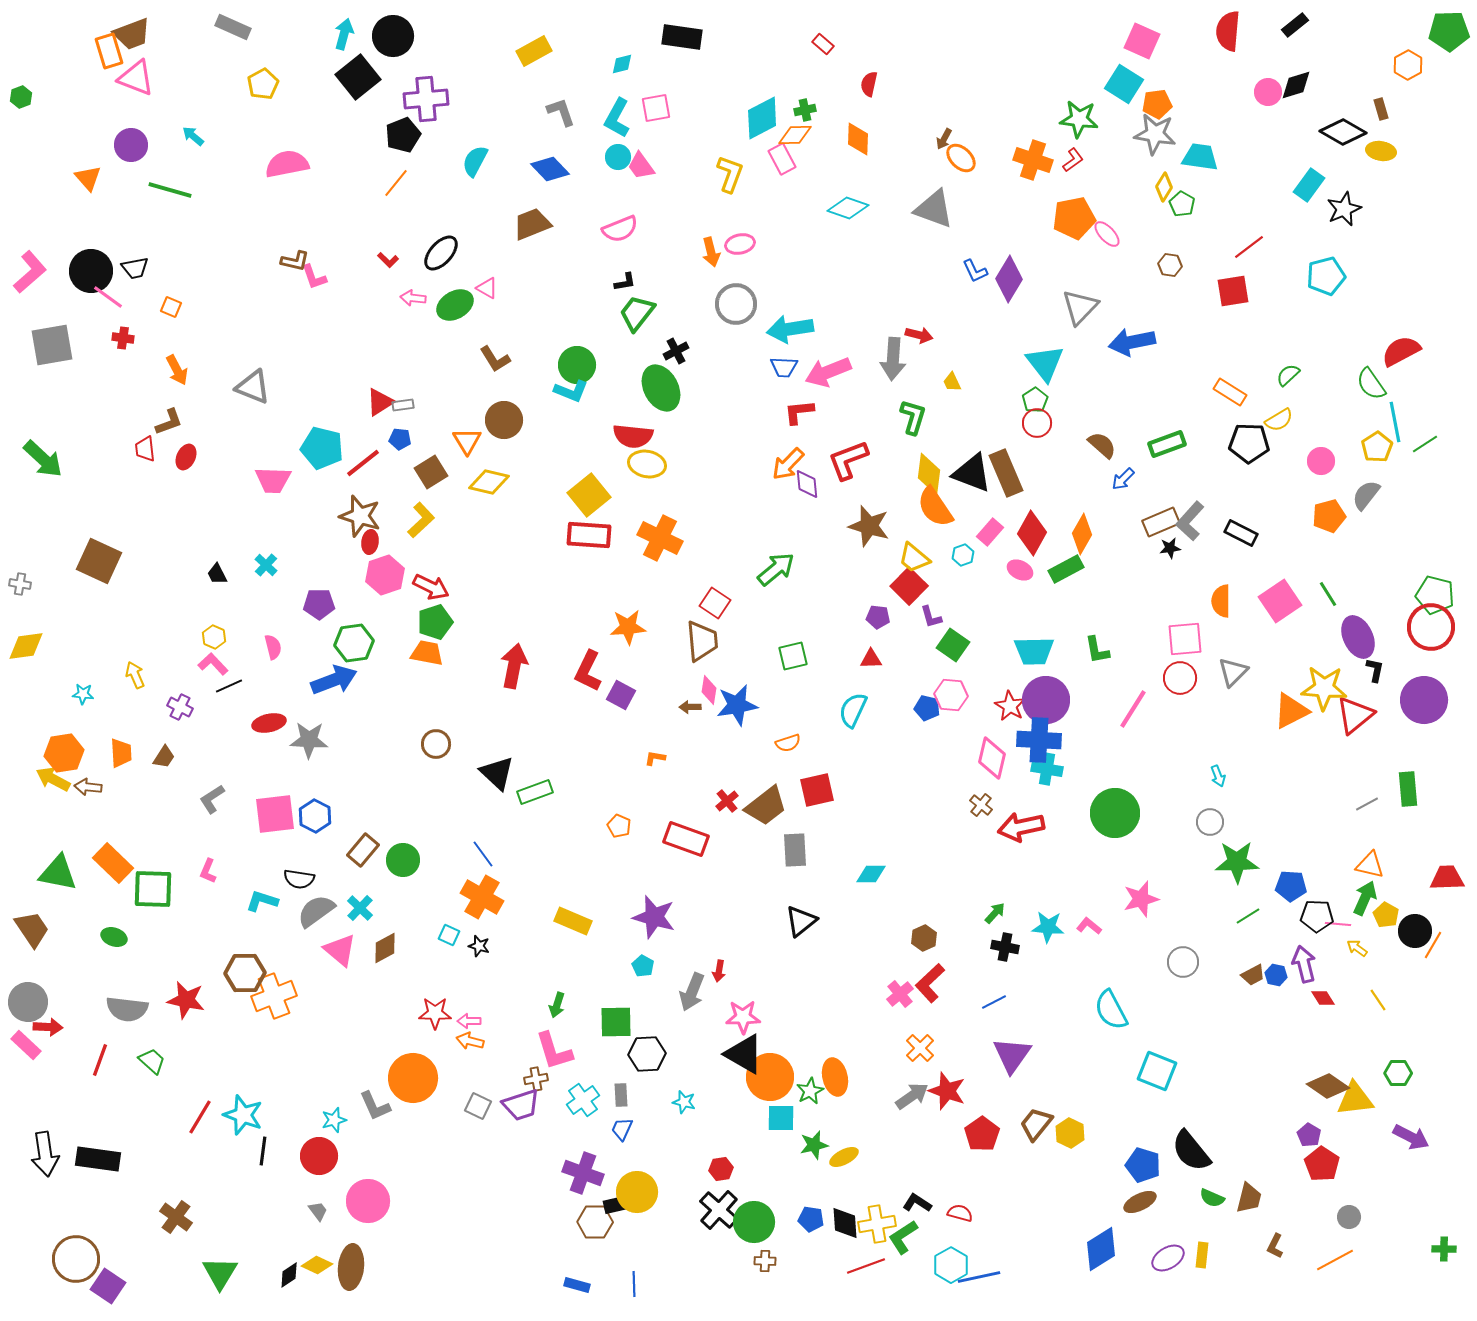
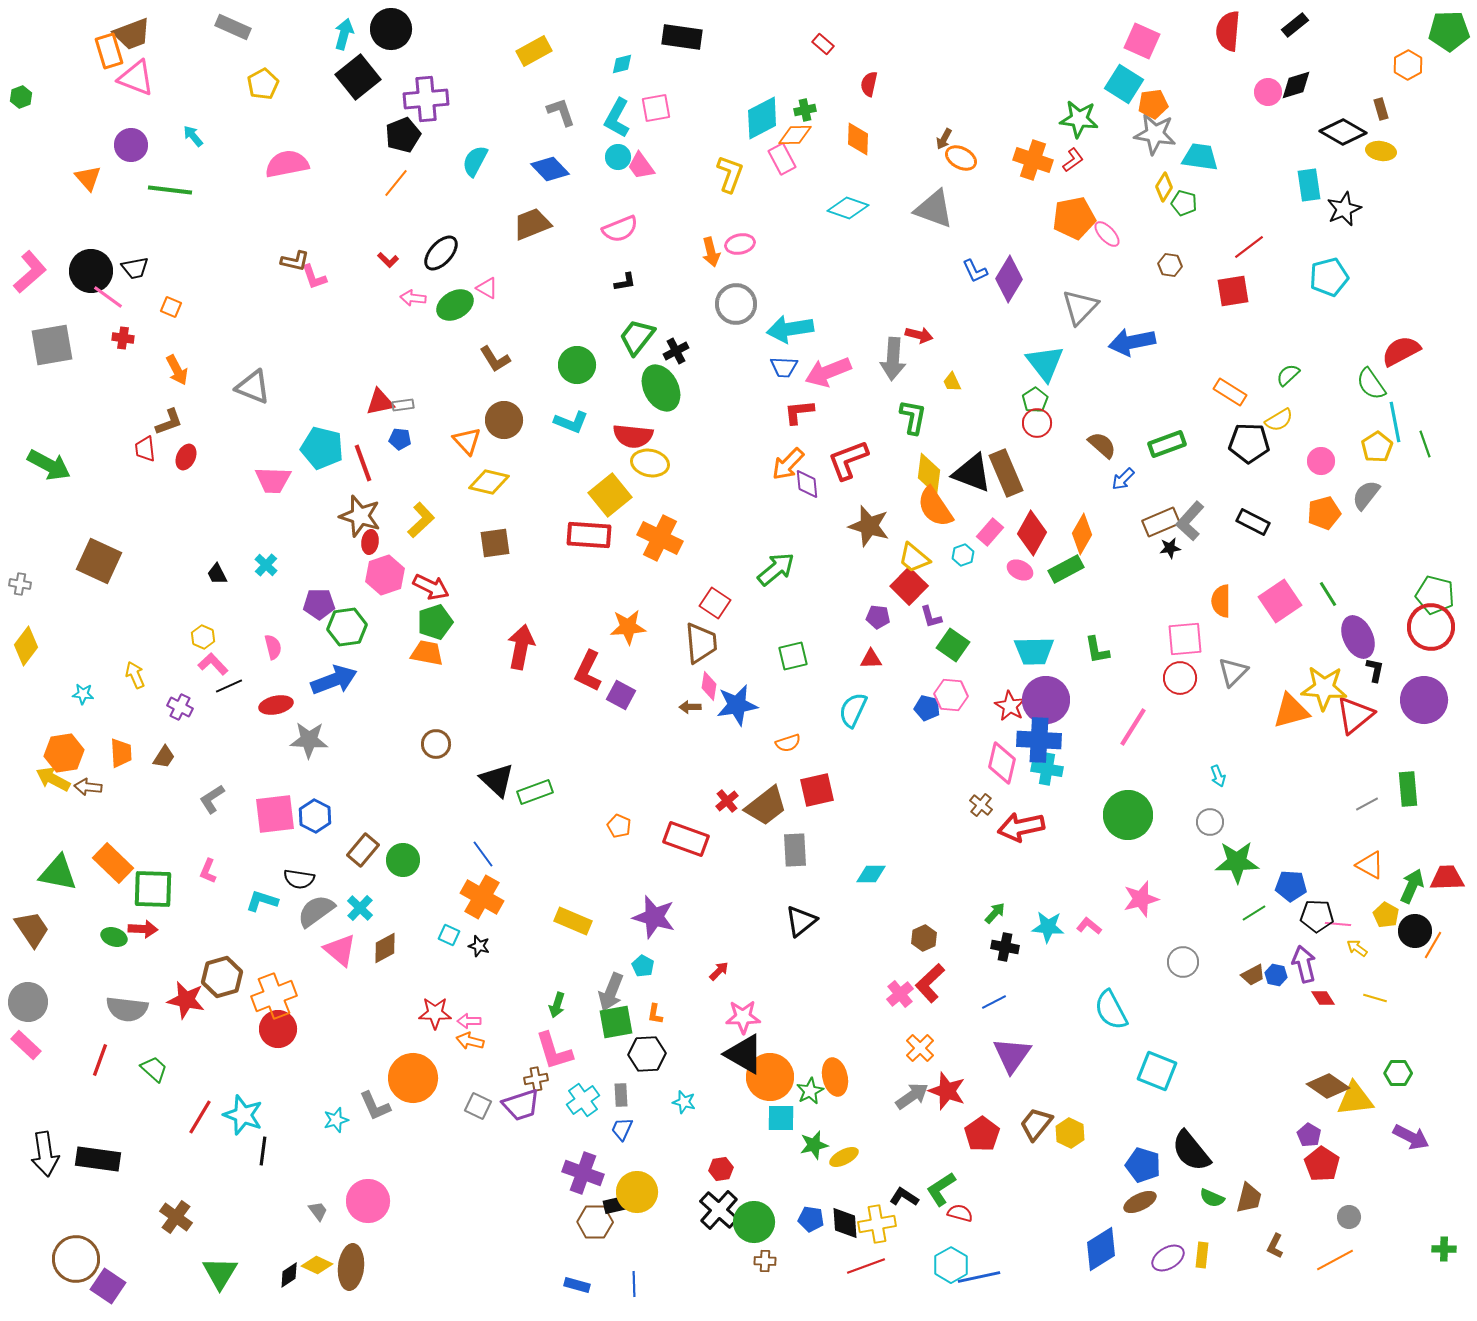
black circle at (393, 36): moved 2 px left, 7 px up
orange pentagon at (1157, 104): moved 4 px left
cyan arrow at (193, 136): rotated 10 degrees clockwise
orange ellipse at (961, 158): rotated 16 degrees counterclockwise
cyan rectangle at (1309, 185): rotated 44 degrees counterclockwise
green line at (170, 190): rotated 9 degrees counterclockwise
green pentagon at (1182, 204): moved 2 px right, 1 px up; rotated 15 degrees counterclockwise
cyan pentagon at (1326, 276): moved 3 px right, 1 px down
green trapezoid at (637, 313): moved 24 px down
cyan L-shape at (571, 391): moved 31 px down
red triangle at (380, 402): rotated 20 degrees clockwise
green L-shape at (913, 417): rotated 6 degrees counterclockwise
orange triangle at (467, 441): rotated 12 degrees counterclockwise
green line at (1425, 444): rotated 76 degrees counterclockwise
green arrow at (43, 459): moved 6 px right, 6 px down; rotated 15 degrees counterclockwise
red line at (363, 463): rotated 72 degrees counterclockwise
yellow ellipse at (647, 464): moved 3 px right, 1 px up
brown square at (431, 472): moved 64 px right, 71 px down; rotated 24 degrees clockwise
yellow square at (589, 495): moved 21 px right
orange pentagon at (1329, 516): moved 5 px left, 3 px up
black rectangle at (1241, 533): moved 12 px right, 11 px up
yellow hexagon at (214, 637): moved 11 px left
brown trapezoid at (702, 641): moved 1 px left, 2 px down
green hexagon at (354, 643): moved 7 px left, 16 px up
yellow diamond at (26, 646): rotated 45 degrees counterclockwise
red arrow at (514, 666): moved 7 px right, 19 px up
pink diamond at (709, 690): moved 4 px up
pink line at (1133, 709): moved 18 px down
orange triangle at (1291, 711): rotated 12 degrees clockwise
red ellipse at (269, 723): moved 7 px right, 18 px up
orange L-shape at (655, 758): moved 256 px down; rotated 90 degrees counterclockwise
pink diamond at (992, 758): moved 10 px right, 5 px down
black triangle at (497, 773): moved 7 px down
green circle at (1115, 813): moved 13 px right, 2 px down
orange triangle at (1370, 865): rotated 16 degrees clockwise
green arrow at (1365, 898): moved 47 px right, 12 px up
green line at (1248, 916): moved 6 px right, 3 px up
red arrow at (719, 971): rotated 145 degrees counterclockwise
brown hexagon at (245, 973): moved 23 px left, 4 px down; rotated 15 degrees counterclockwise
gray arrow at (692, 992): moved 81 px left
yellow line at (1378, 1000): moved 3 px left, 2 px up; rotated 40 degrees counterclockwise
green square at (616, 1022): rotated 9 degrees counterclockwise
red arrow at (48, 1027): moved 95 px right, 98 px up
green trapezoid at (152, 1061): moved 2 px right, 8 px down
cyan star at (334, 1120): moved 2 px right
red circle at (319, 1156): moved 41 px left, 127 px up
black L-shape at (917, 1203): moved 13 px left, 6 px up
green L-shape at (903, 1237): moved 38 px right, 48 px up
